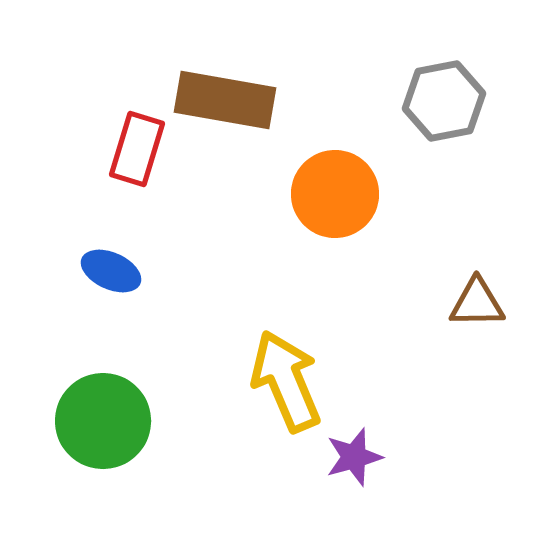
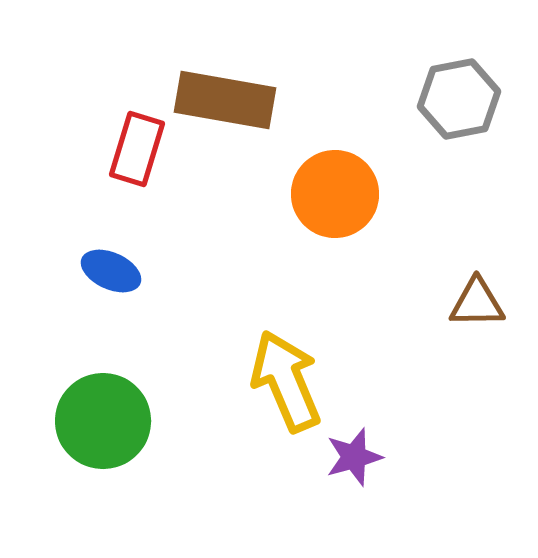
gray hexagon: moved 15 px right, 2 px up
